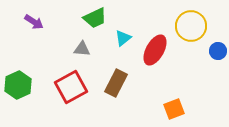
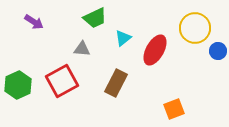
yellow circle: moved 4 px right, 2 px down
red square: moved 9 px left, 6 px up
